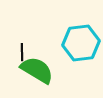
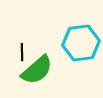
green semicircle: rotated 108 degrees clockwise
